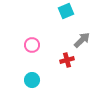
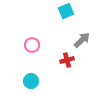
cyan circle: moved 1 px left, 1 px down
